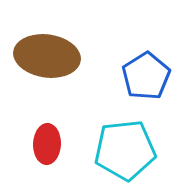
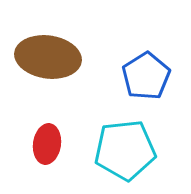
brown ellipse: moved 1 px right, 1 px down
red ellipse: rotated 6 degrees clockwise
